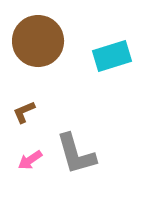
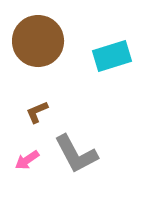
brown L-shape: moved 13 px right
gray L-shape: rotated 12 degrees counterclockwise
pink arrow: moved 3 px left
